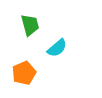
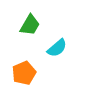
green trapezoid: rotated 45 degrees clockwise
